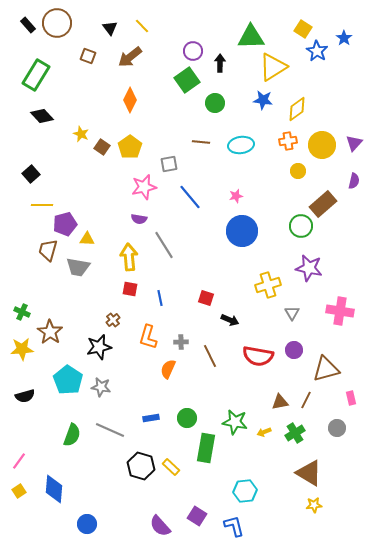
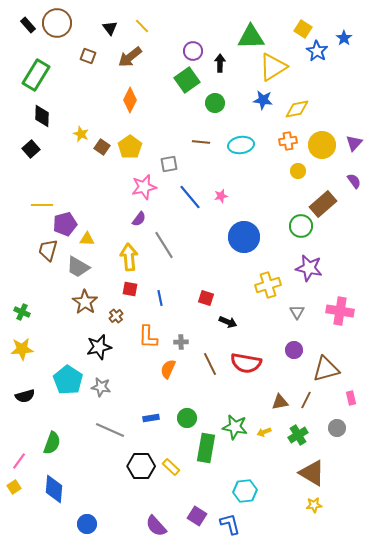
yellow diamond at (297, 109): rotated 25 degrees clockwise
black diamond at (42, 116): rotated 45 degrees clockwise
black square at (31, 174): moved 25 px up
purple semicircle at (354, 181): rotated 49 degrees counterclockwise
pink star at (236, 196): moved 15 px left
purple semicircle at (139, 219): rotated 63 degrees counterclockwise
blue circle at (242, 231): moved 2 px right, 6 px down
gray trapezoid at (78, 267): rotated 20 degrees clockwise
gray triangle at (292, 313): moved 5 px right, 1 px up
brown cross at (113, 320): moved 3 px right, 4 px up
black arrow at (230, 320): moved 2 px left, 2 px down
brown star at (50, 332): moved 35 px right, 30 px up
orange L-shape at (148, 337): rotated 15 degrees counterclockwise
brown line at (210, 356): moved 8 px down
red semicircle at (258, 356): moved 12 px left, 7 px down
green star at (235, 422): moved 5 px down
green cross at (295, 433): moved 3 px right, 2 px down
green semicircle at (72, 435): moved 20 px left, 8 px down
black hexagon at (141, 466): rotated 16 degrees counterclockwise
brown triangle at (309, 473): moved 3 px right
yellow square at (19, 491): moved 5 px left, 4 px up
purple semicircle at (160, 526): moved 4 px left
blue L-shape at (234, 526): moved 4 px left, 2 px up
